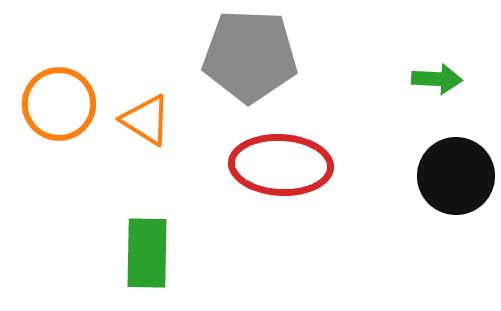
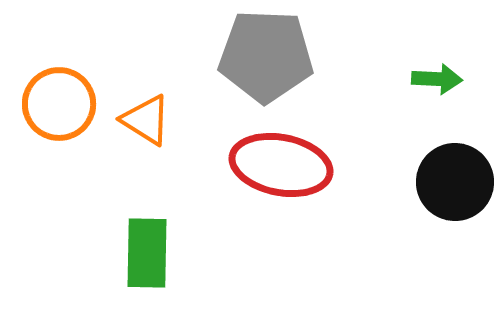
gray pentagon: moved 16 px right
red ellipse: rotated 8 degrees clockwise
black circle: moved 1 px left, 6 px down
